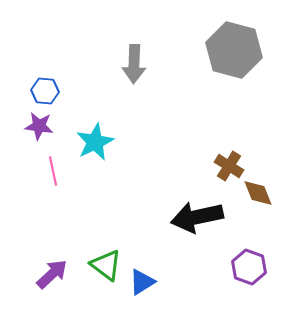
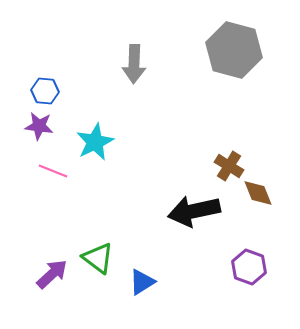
pink line: rotated 56 degrees counterclockwise
black arrow: moved 3 px left, 6 px up
green triangle: moved 8 px left, 7 px up
